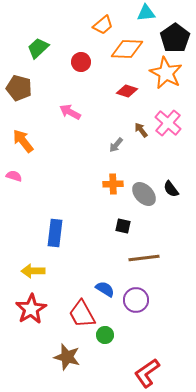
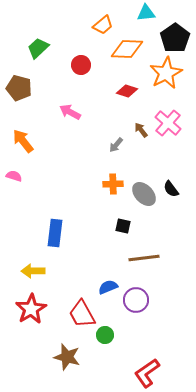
red circle: moved 3 px down
orange star: rotated 16 degrees clockwise
blue semicircle: moved 3 px right, 2 px up; rotated 54 degrees counterclockwise
